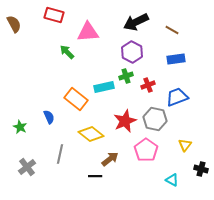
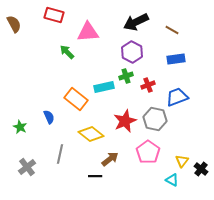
yellow triangle: moved 3 px left, 16 px down
pink pentagon: moved 2 px right, 2 px down
black cross: rotated 24 degrees clockwise
